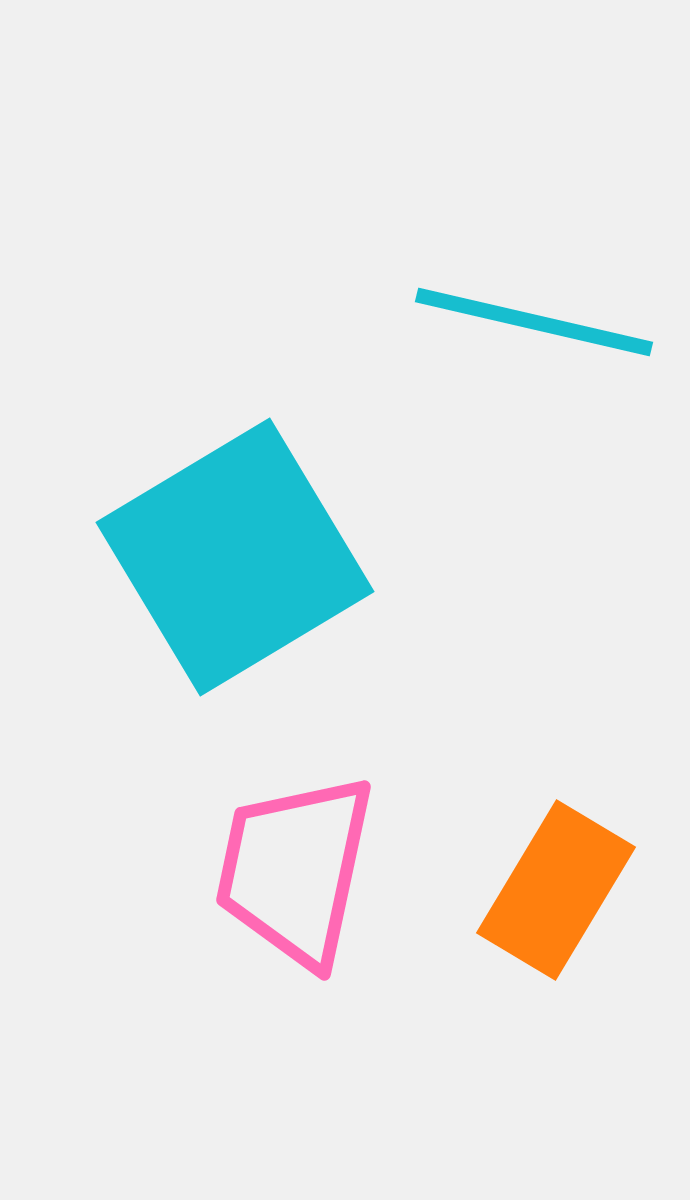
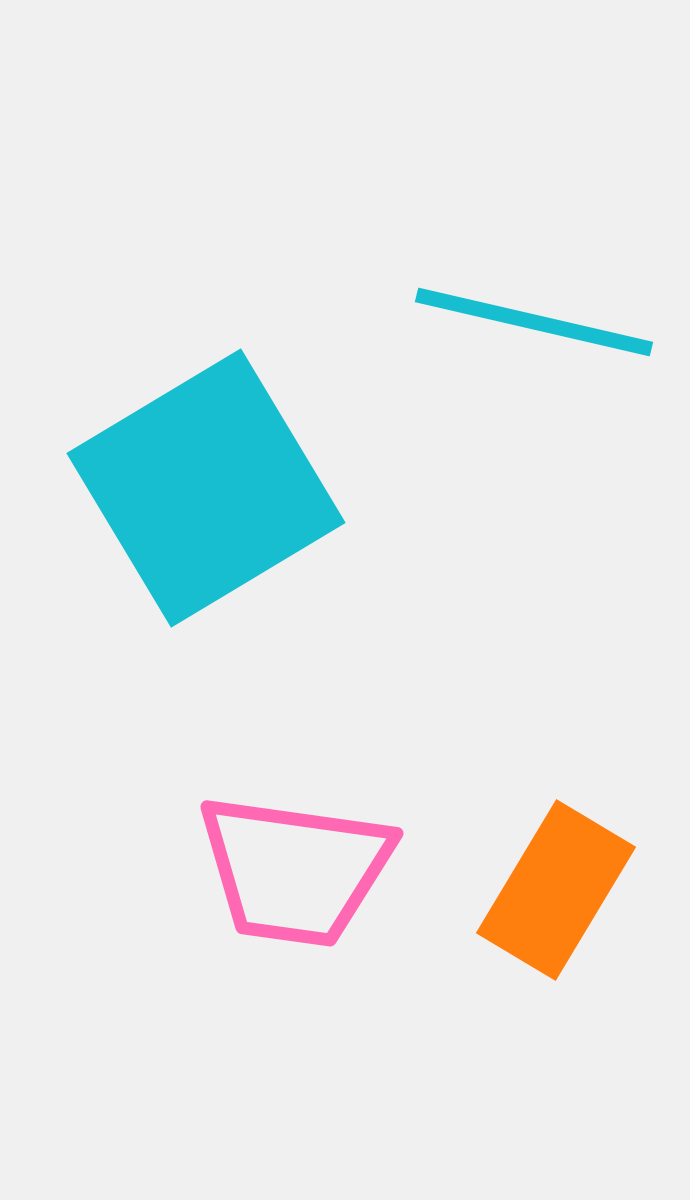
cyan square: moved 29 px left, 69 px up
pink trapezoid: rotated 94 degrees counterclockwise
